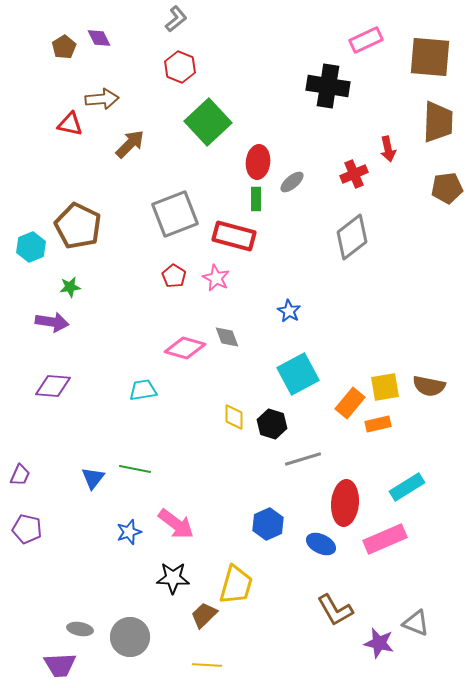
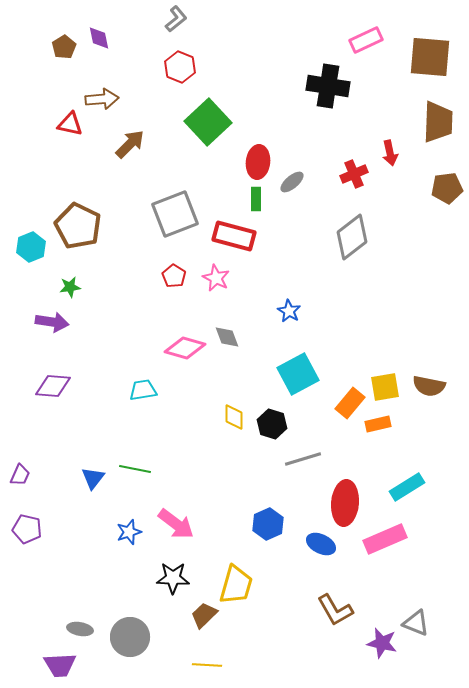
purple diamond at (99, 38): rotated 15 degrees clockwise
red arrow at (388, 149): moved 2 px right, 4 px down
purple star at (379, 643): moved 3 px right
